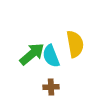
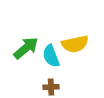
yellow semicircle: rotated 88 degrees clockwise
green arrow: moved 6 px left, 6 px up
